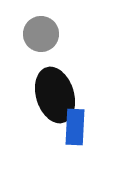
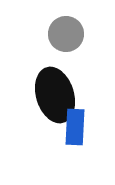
gray circle: moved 25 px right
